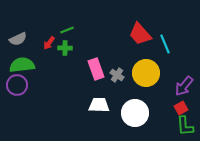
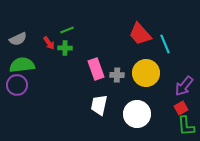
red arrow: rotated 72 degrees counterclockwise
gray cross: rotated 32 degrees counterclockwise
white trapezoid: rotated 80 degrees counterclockwise
white circle: moved 2 px right, 1 px down
green L-shape: moved 1 px right
